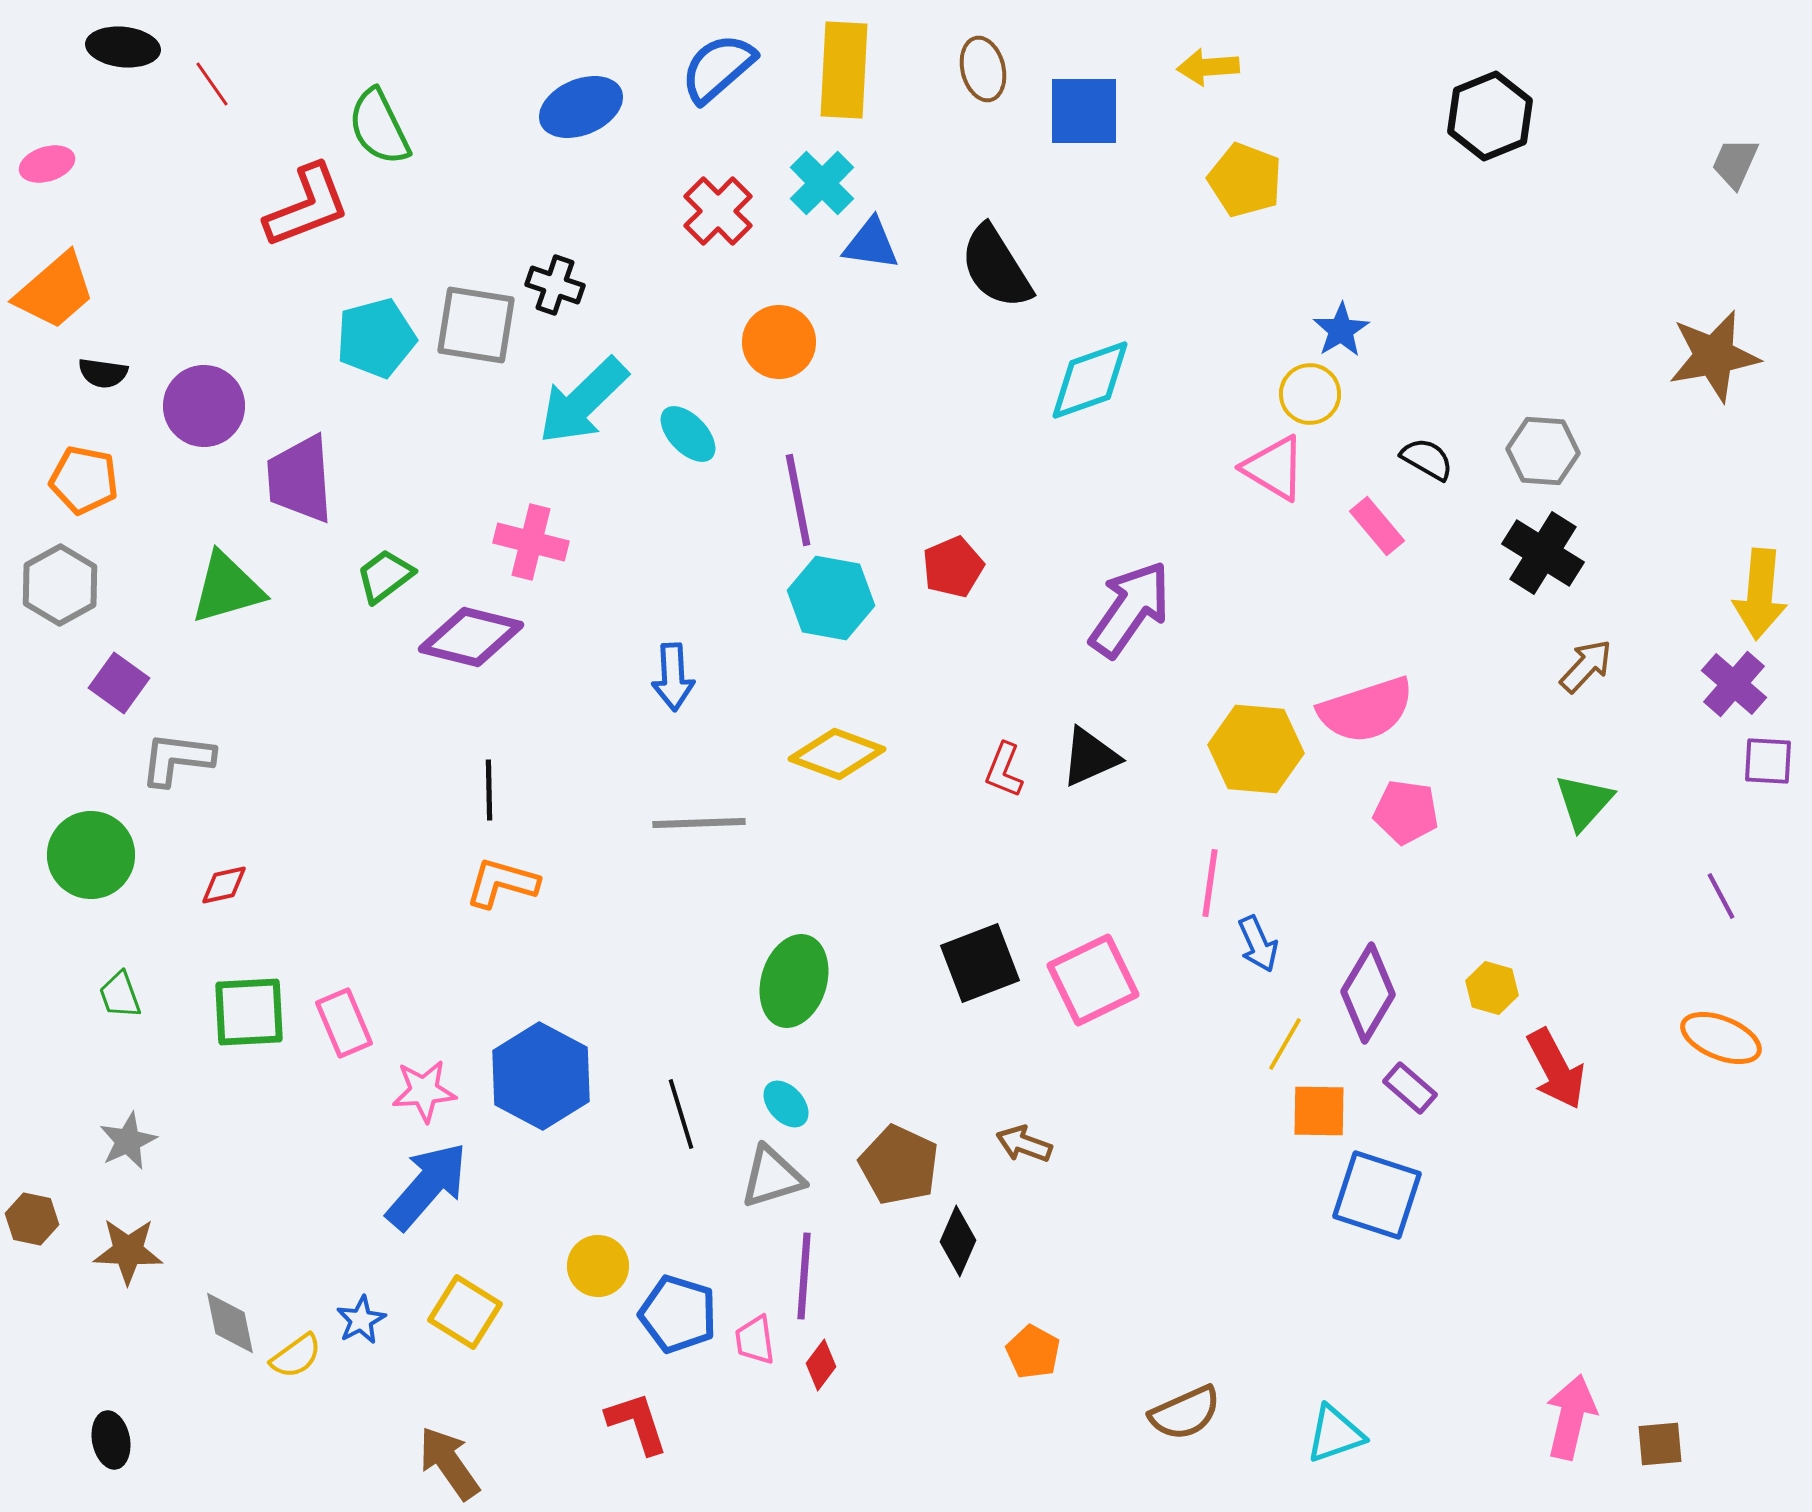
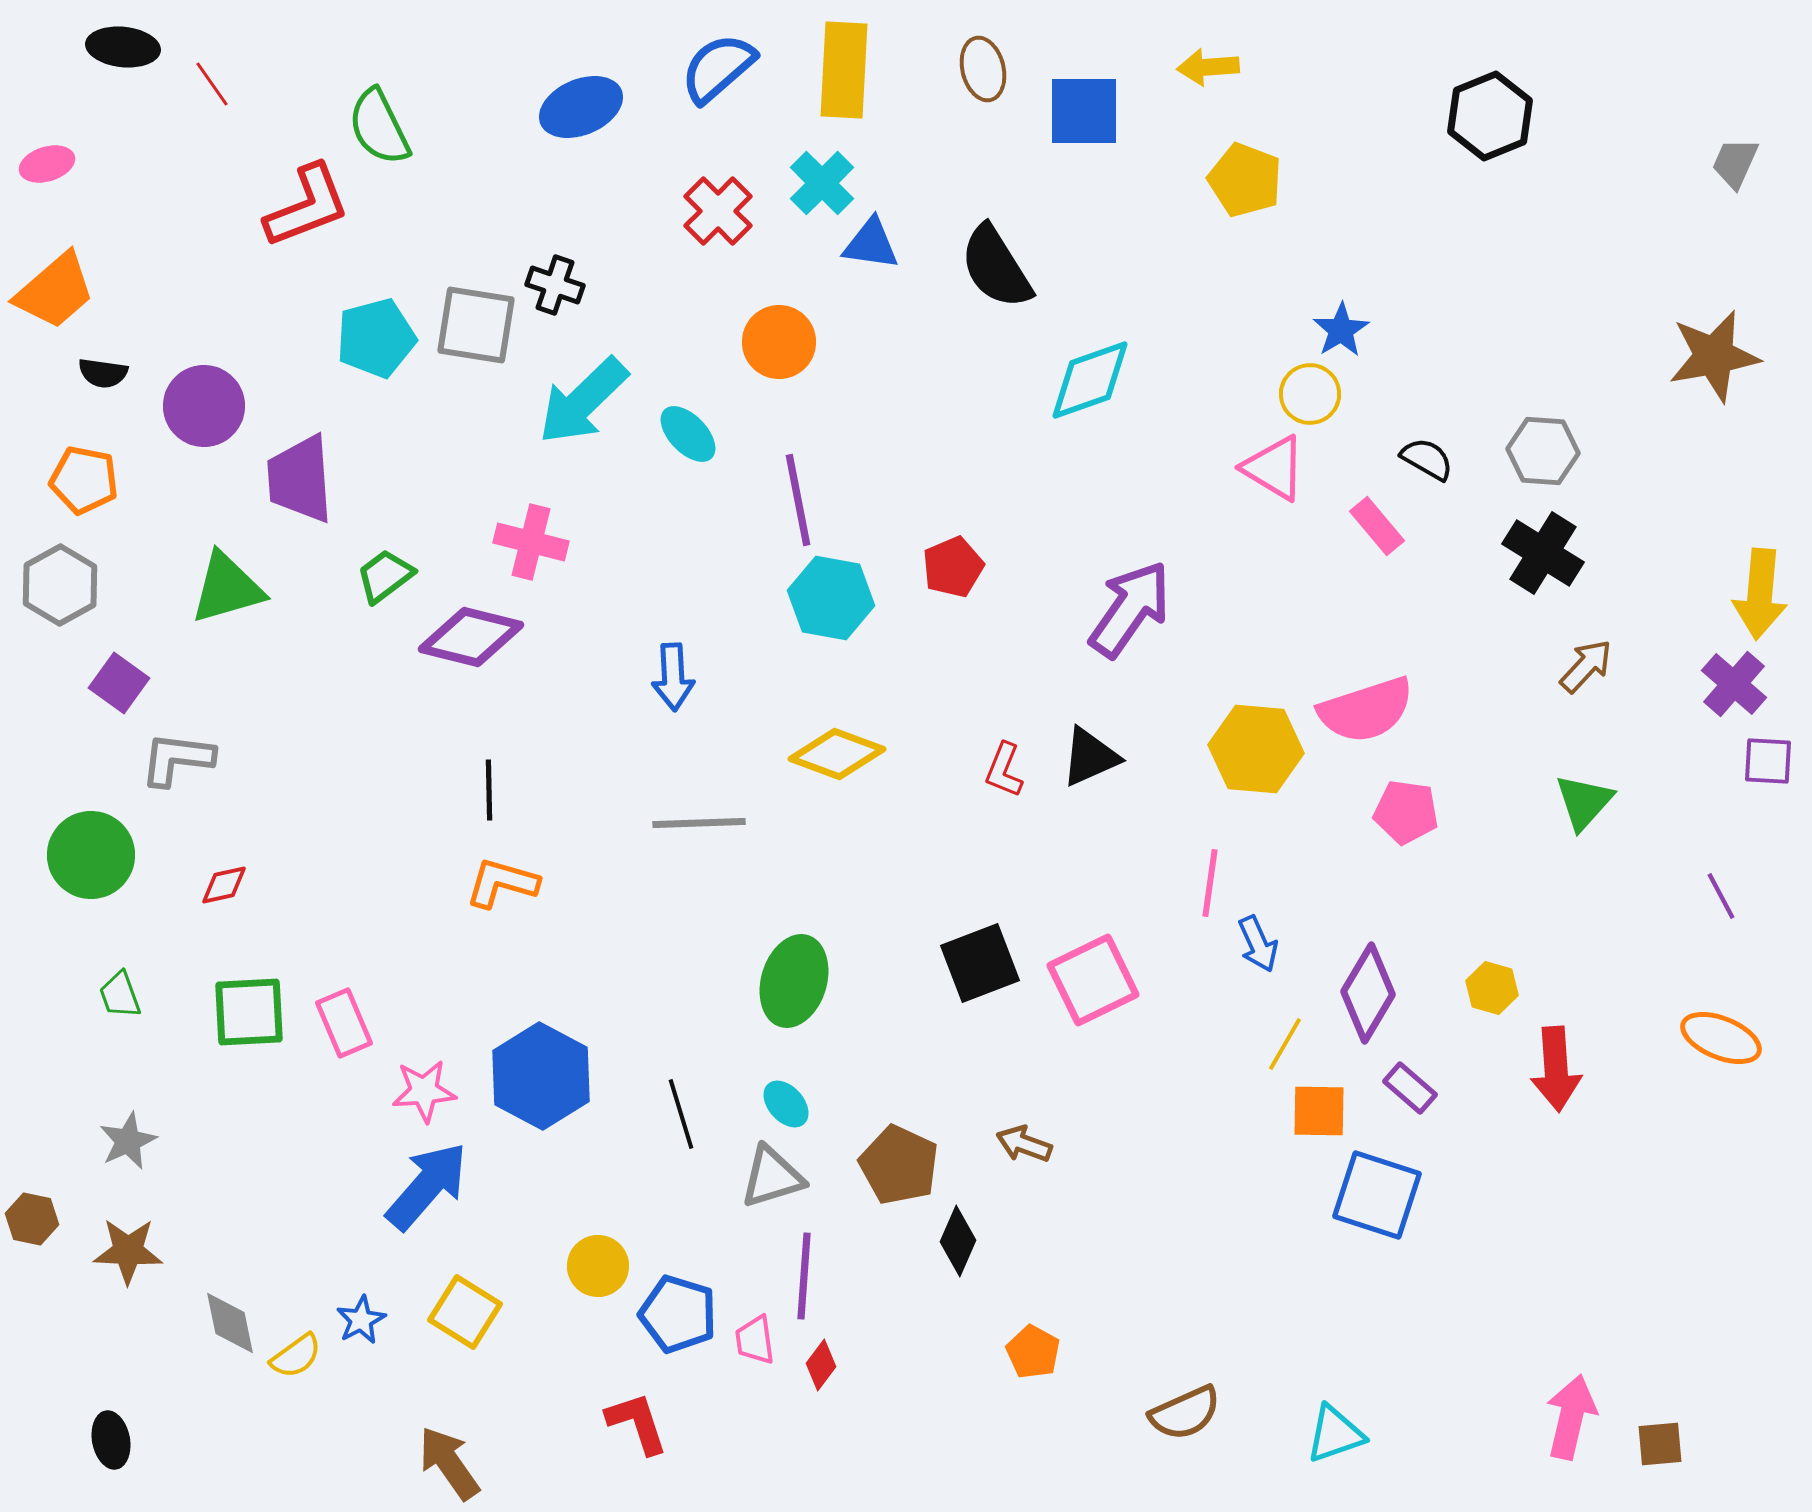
red arrow at (1556, 1069): rotated 24 degrees clockwise
